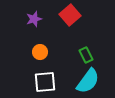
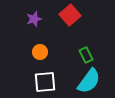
cyan semicircle: moved 1 px right
